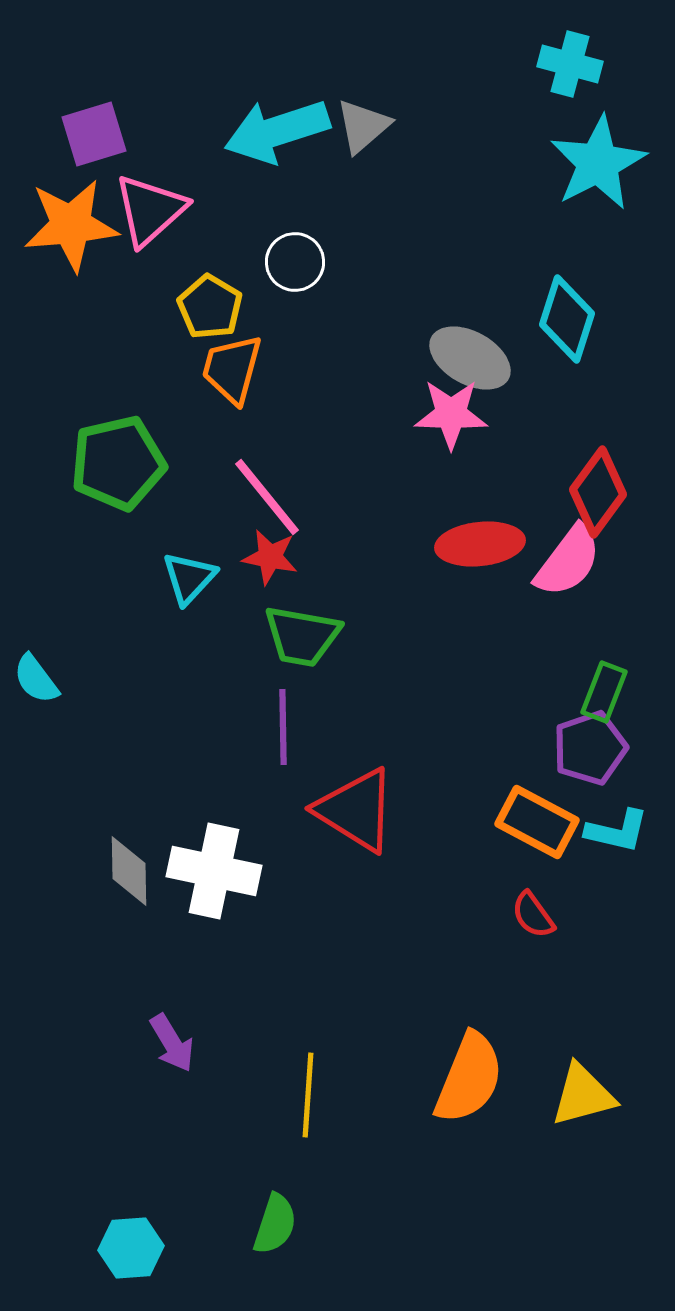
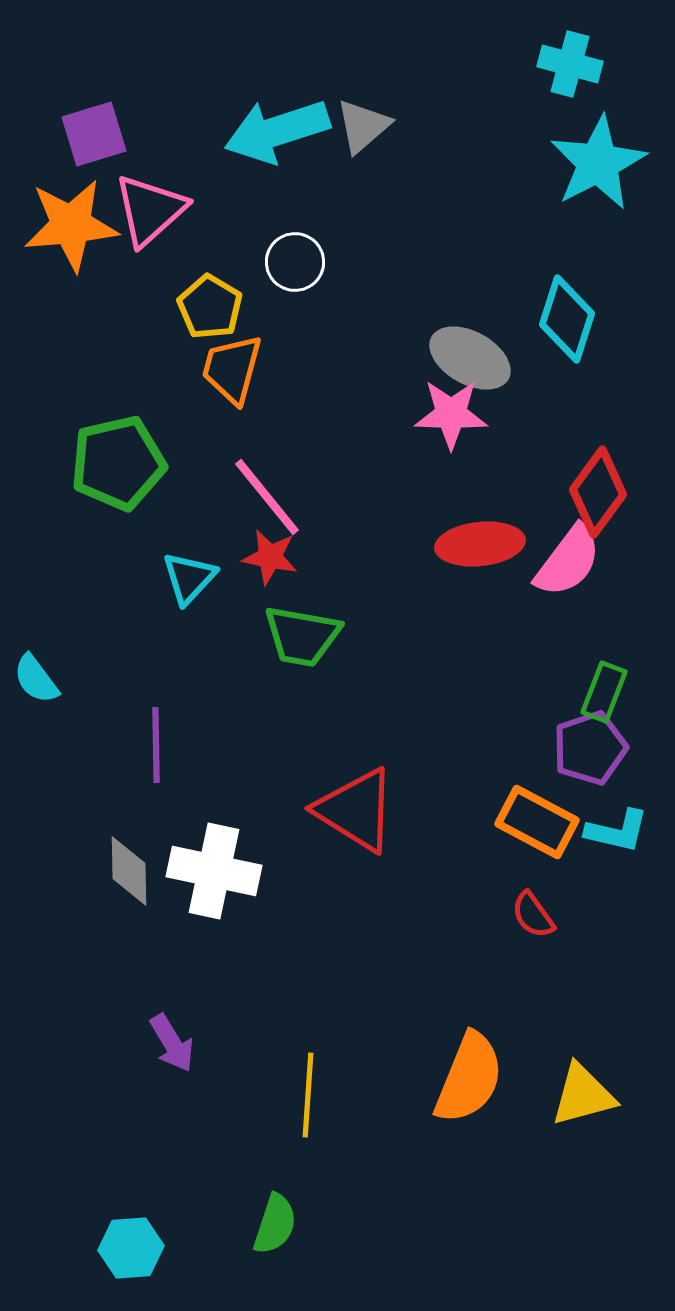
purple line: moved 127 px left, 18 px down
